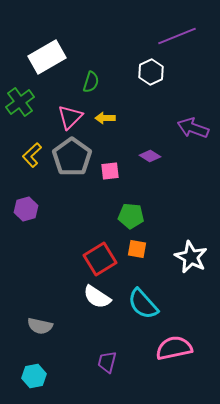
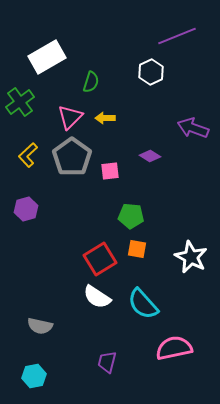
yellow L-shape: moved 4 px left
